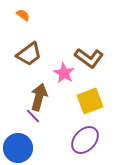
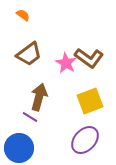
pink star: moved 2 px right, 10 px up
purple line: moved 3 px left, 1 px down; rotated 14 degrees counterclockwise
blue circle: moved 1 px right
